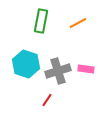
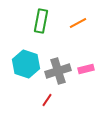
pink rectangle: rotated 21 degrees counterclockwise
